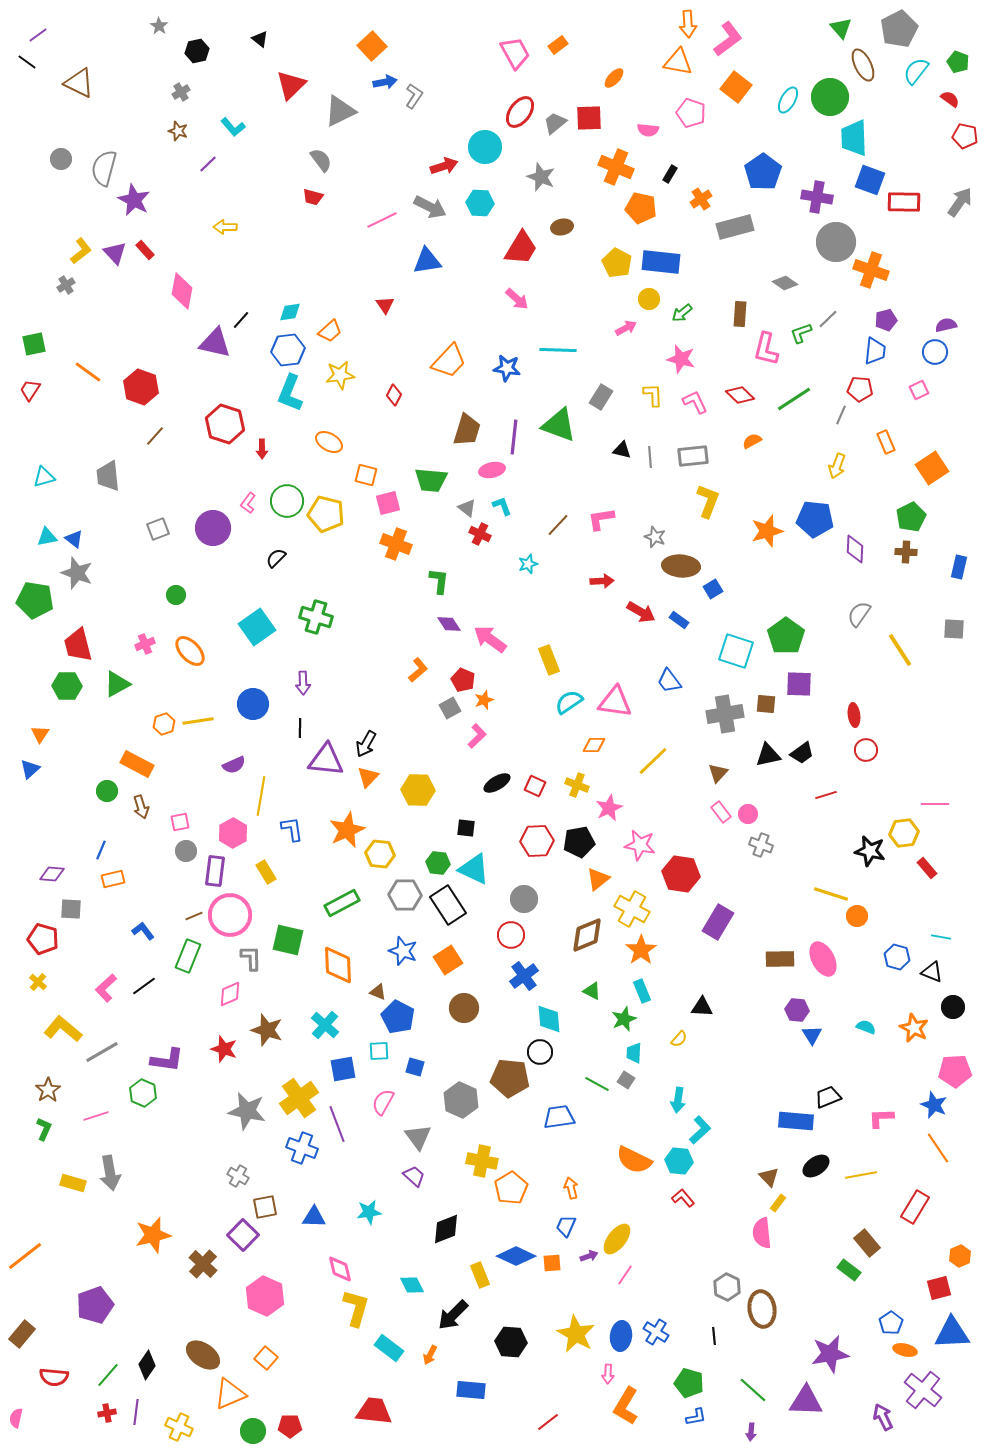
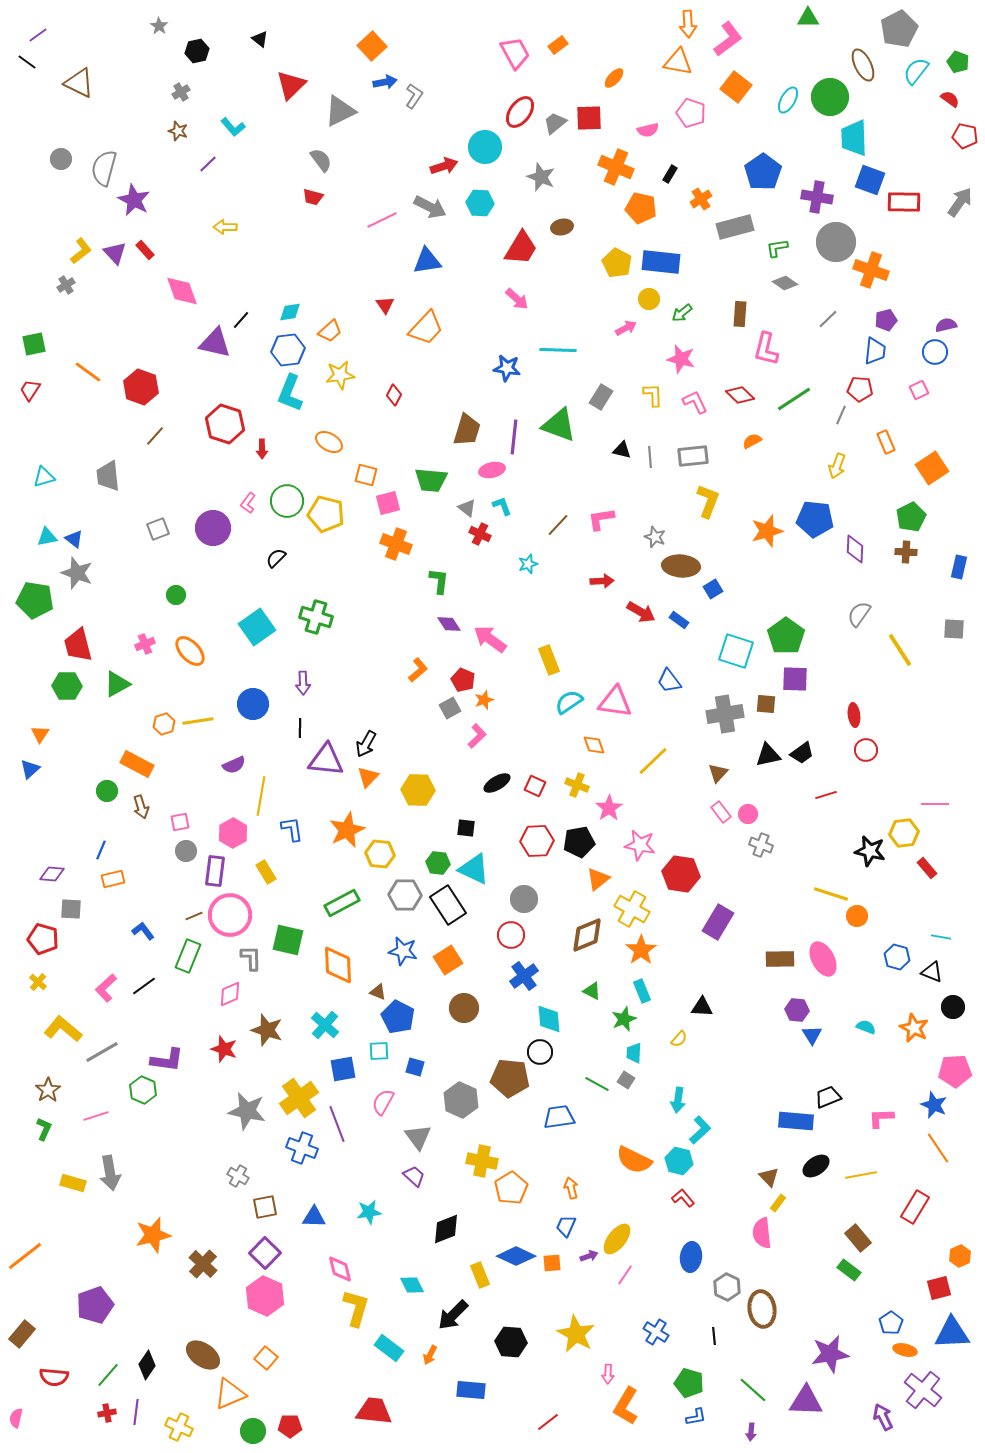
green triangle at (841, 28): moved 33 px left, 10 px up; rotated 50 degrees counterclockwise
pink semicircle at (648, 130): rotated 20 degrees counterclockwise
pink diamond at (182, 291): rotated 30 degrees counterclockwise
green L-shape at (801, 333): moved 24 px left, 85 px up; rotated 10 degrees clockwise
orange trapezoid at (449, 361): moved 23 px left, 33 px up
purple square at (799, 684): moved 4 px left, 5 px up
orange diamond at (594, 745): rotated 70 degrees clockwise
pink star at (609, 808): rotated 8 degrees counterclockwise
blue star at (403, 951): rotated 8 degrees counterclockwise
green hexagon at (143, 1093): moved 3 px up
cyan hexagon at (679, 1161): rotated 8 degrees clockwise
purple square at (243, 1235): moved 22 px right, 18 px down
brown rectangle at (867, 1243): moved 9 px left, 5 px up
blue ellipse at (621, 1336): moved 70 px right, 79 px up
